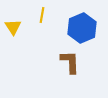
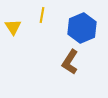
brown L-shape: rotated 145 degrees counterclockwise
